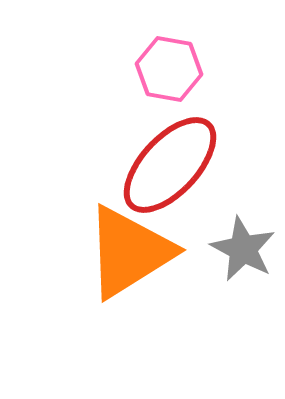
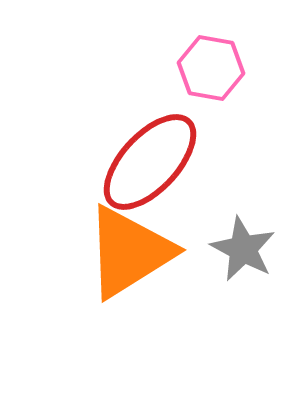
pink hexagon: moved 42 px right, 1 px up
red ellipse: moved 20 px left, 3 px up
